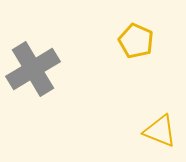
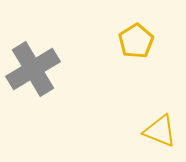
yellow pentagon: rotated 16 degrees clockwise
